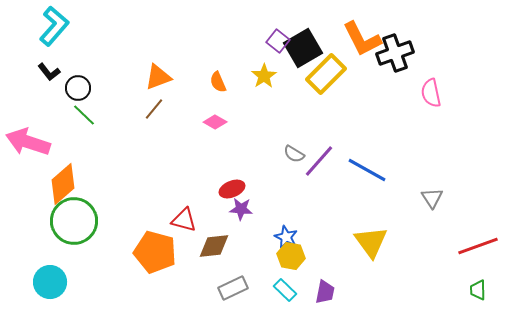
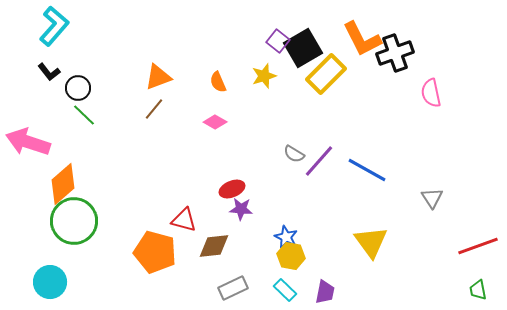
yellow star: rotated 15 degrees clockwise
green trapezoid: rotated 10 degrees counterclockwise
